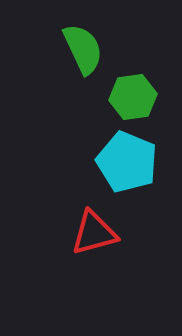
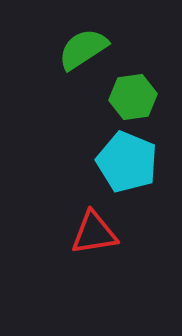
green semicircle: rotated 98 degrees counterclockwise
red triangle: rotated 6 degrees clockwise
